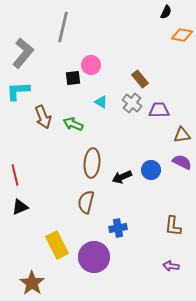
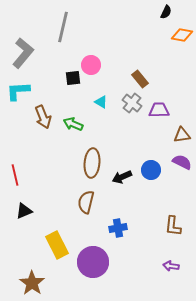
black triangle: moved 4 px right, 4 px down
purple circle: moved 1 px left, 5 px down
